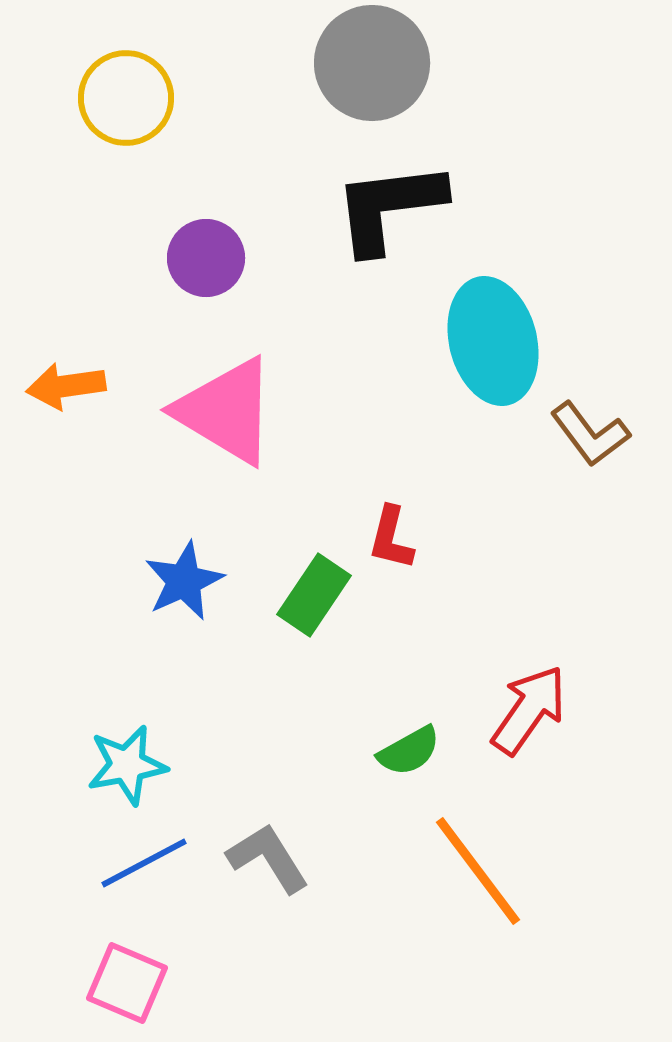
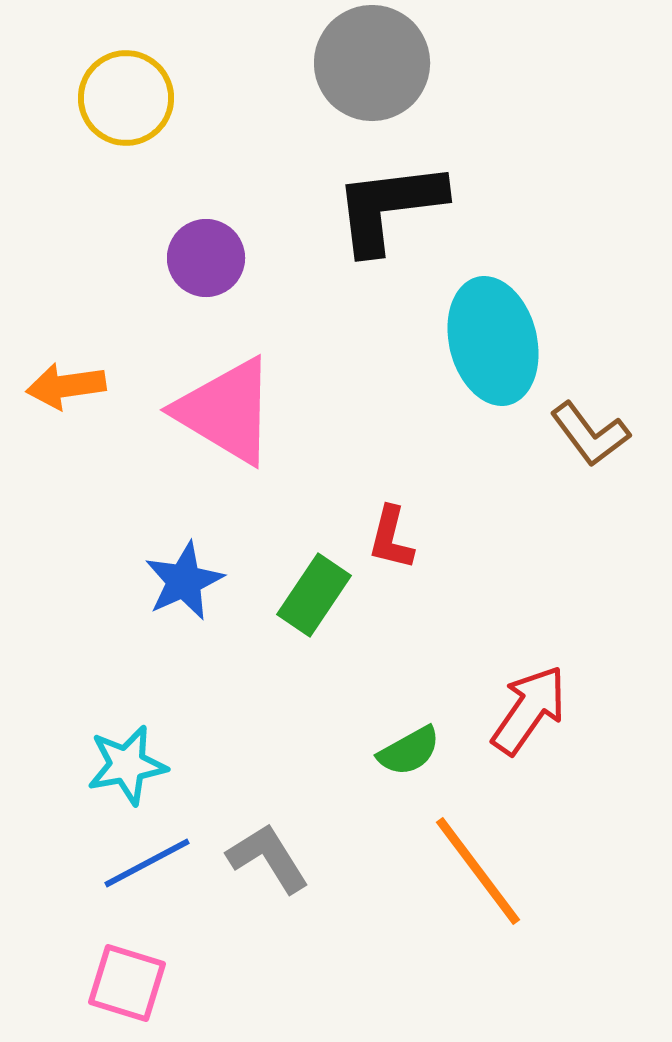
blue line: moved 3 px right
pink square: rotated 6 degrees counterclockwise
